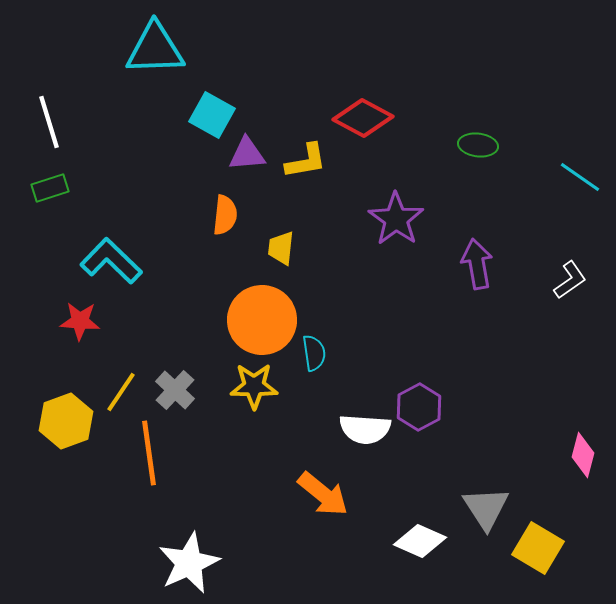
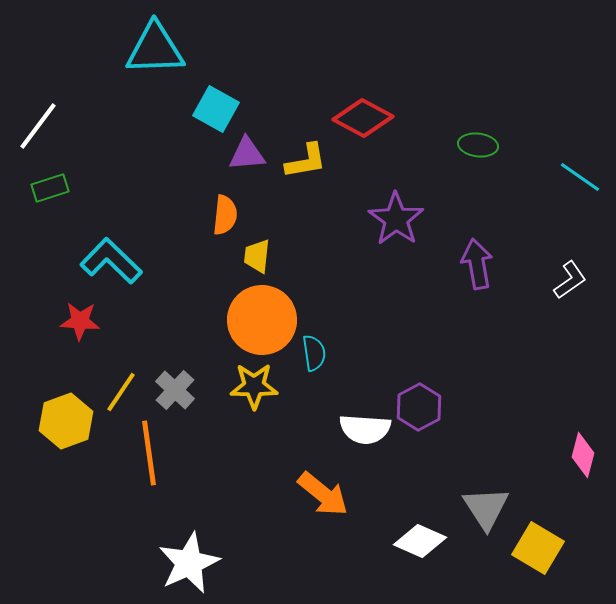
cyan square: moved 4 px right, 6 px up
white line: moved 11 px left, 4 px down; rotated 54 degrees clockwise
yellow trapezoid: moved 24 px left, 8 px down
